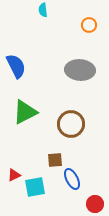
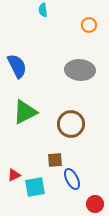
blue semicircle: moved 1 px right
